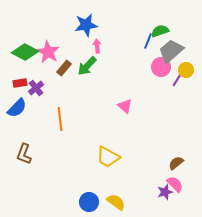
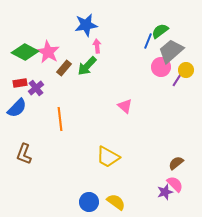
green semicircle: rotated 18 degrees counterclockwise
